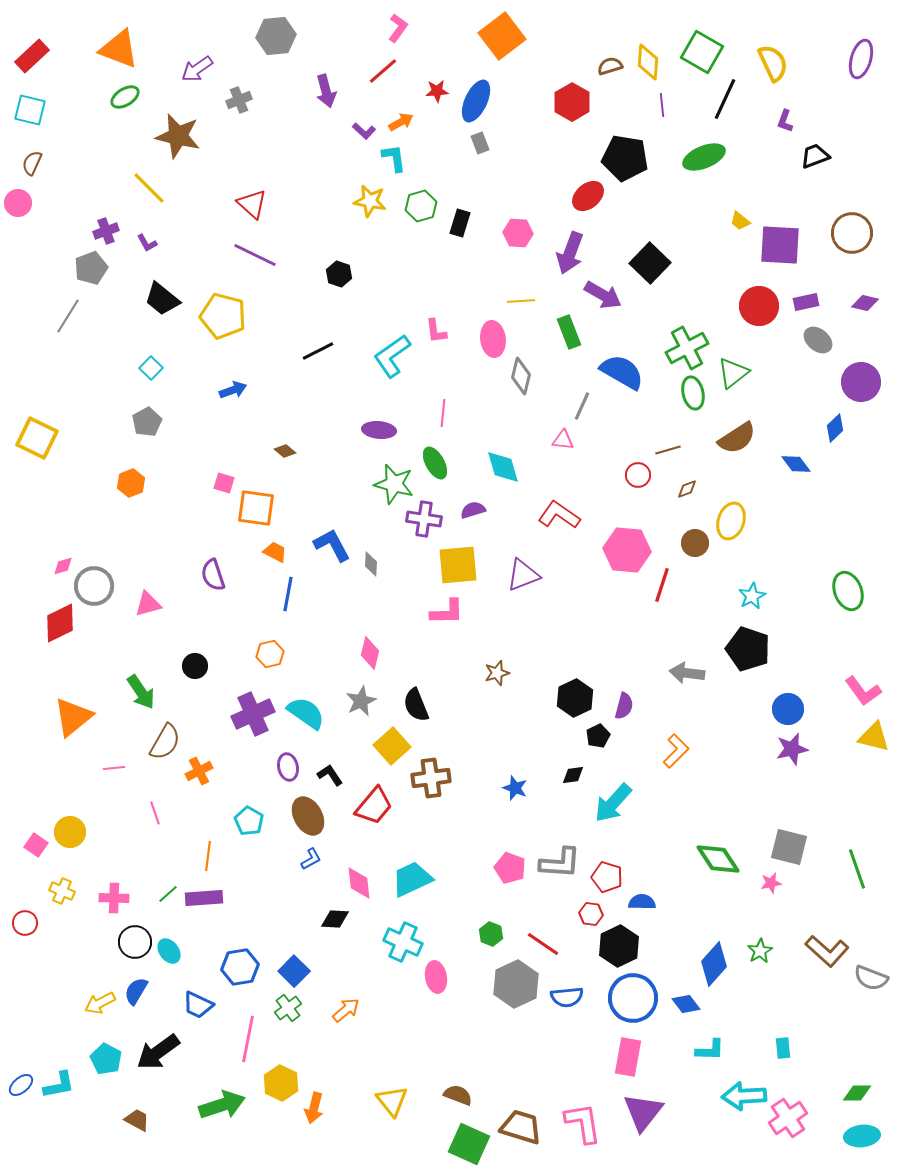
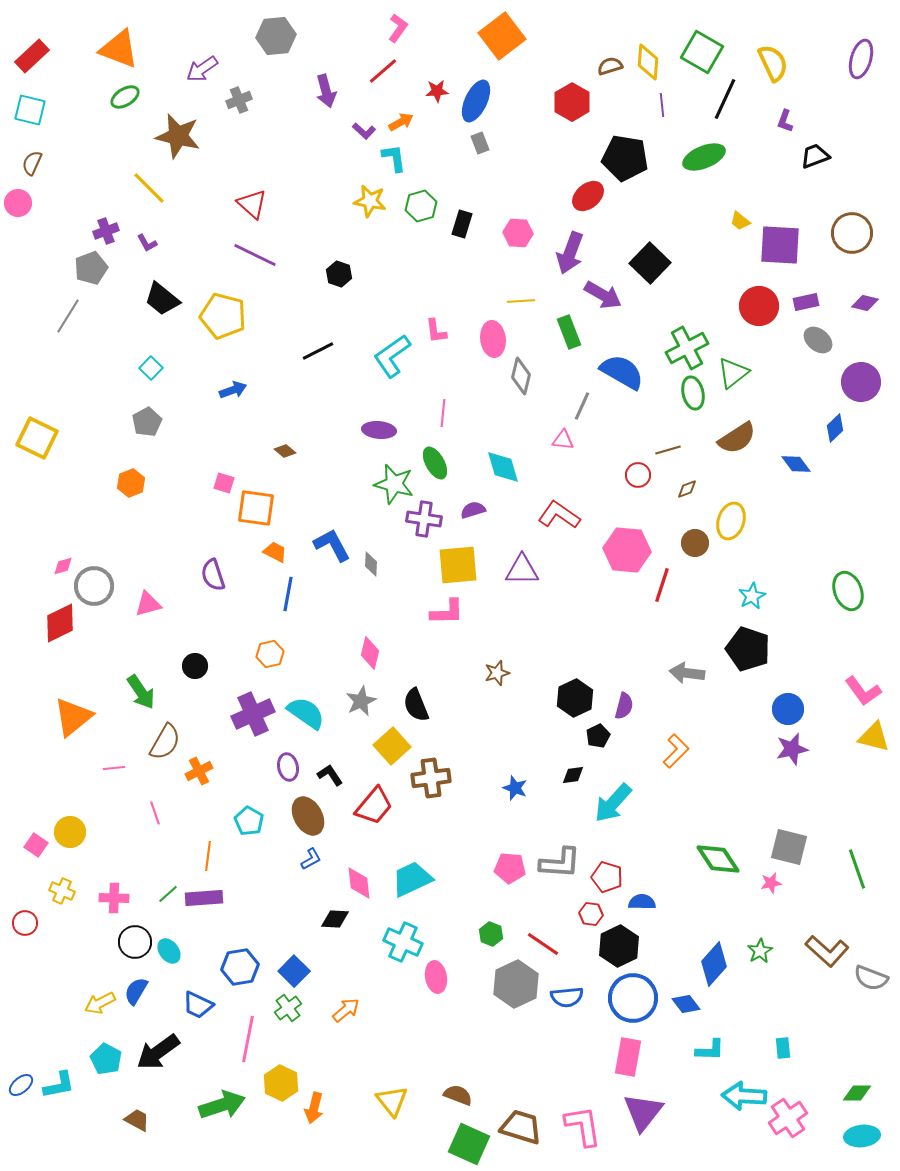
purple arrow at (197, 69): moved 5 px right
black rectangle at (460, 223): moved 2 px right, 1 px down
purple triangle at (523, 575): moved 1 px left, 5 px up; rotated 21 degrees clockwise
pink pentagon at (510, 868): rotated 16 degrees counterclockwise
cyan arrow at (744, 1096): rotated 6 degrees clockwise
pink L-shape at (583, 1123): moved 3 px down
